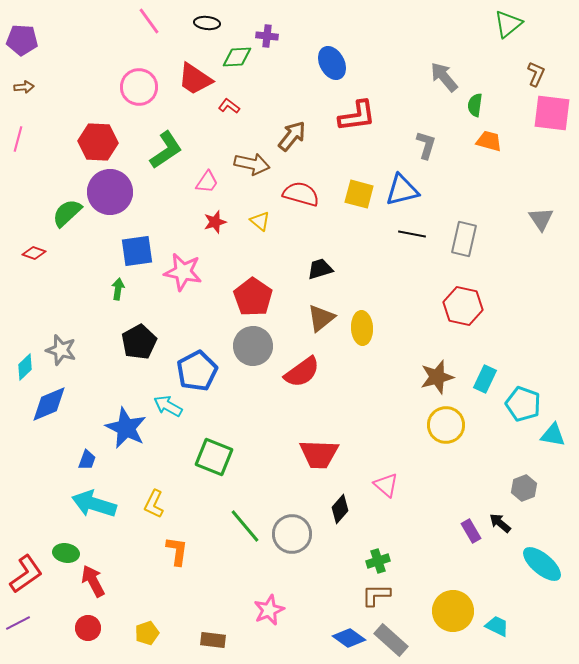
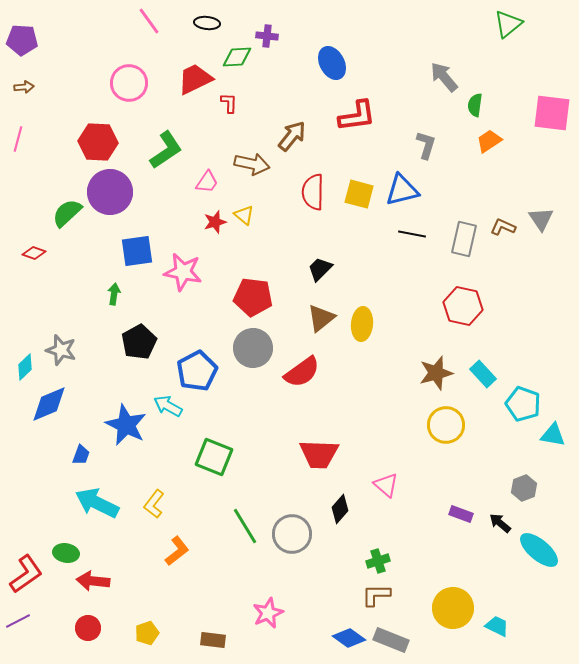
brown L-shape at (536, 74): moved 33 px left, 153 px down; rotated 90 degrees counterclockwise
red trapezoid at (195, 79): rotated 120 degrees clockwise
pink circle at (139, 87): moved 10 px left, 4 px up
red L-shape at (229, 106): moved 3 px up; rotated 55 degrees clockwise
orange trapezoid at (489, 141): rotated 48 degrees counterclockwise
red semicircle at (301, 194): moved 12 px right, 2 px up; rotated 105 degrees counterclockwise
yellow triangle at (260, 221): moved 16 px left, 6 px up
black trapezoid at (320, 269): rotated 28 degrees counterclockwise
green arrow at (118, 289): moved 4 px left, 5 px down
red pentagon at (253, 297): rotated 27 degrees counterclockwise
yellow ellipse at (362, 328): moved 4 px up; rotated 8 degrees clockwise
gray circle at (253, 346): moved 2 px down
brown star at (437, 377): moved 1 px left, 4 px up
cyan rectangle at (485, 379): moved 2 px left, 5 px up; rotated 68 degrees counterclockwise
blue star at (126, 428): moved 3 px up
blue trapezoid at (87, 460): moved 6 px left, 5 px up
cyan arrow at (94, 504): moved 3 px right, 1 px up; rotated 9 degrees clockwise
yellow L-shape at (154, 504): rotated 12 degrees clockwise
green line at (245, 526): rotated 9 degrees clockwise
purple rectangle at (471, 531): moved 10 px left, 17 px up; rotated 40 degrees counterclockwise
orange L-shape at (177, 551): rotated 44 degrees clockwise
cyan ellipse at (542, 564): moved 3 px left, 14 px up
red arrow at (93, 581): rotated 56 degrees counterclockwise
pink star at (269, 610): moved 1 px left, 3 px down
yellow circle at (453, 611): moved 3 px up
purple line at (18, 623): moved 2 px up
gray rectangle at (391, 640): rotated 20 degrees counterclockwise
